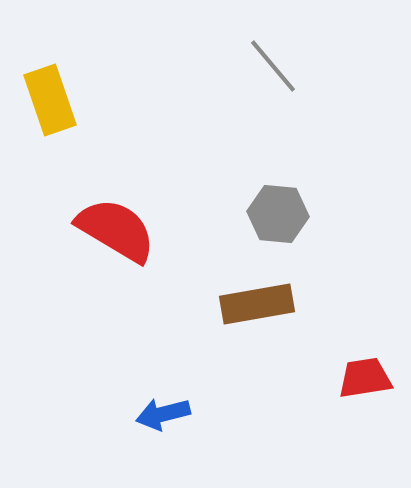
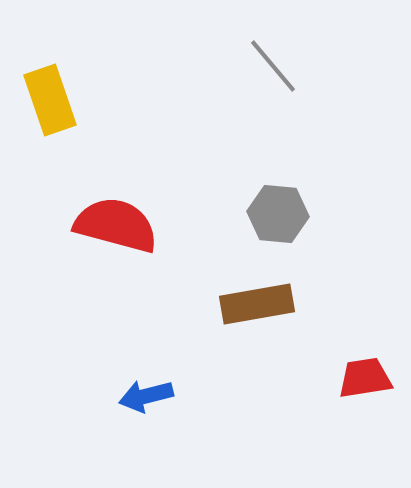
red semicircle: moved 5 px up; rotated 16 degrees counterclockwise
blue arrow: moved 17 px left, 18 px up
